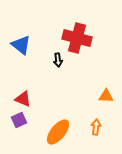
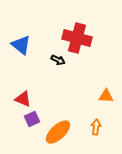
black arrow: rotated 56 degrees counterclockwise
purple square: moved 13 px right, 1 px up
orange ellipse: rotated 8 degrees clockwise
